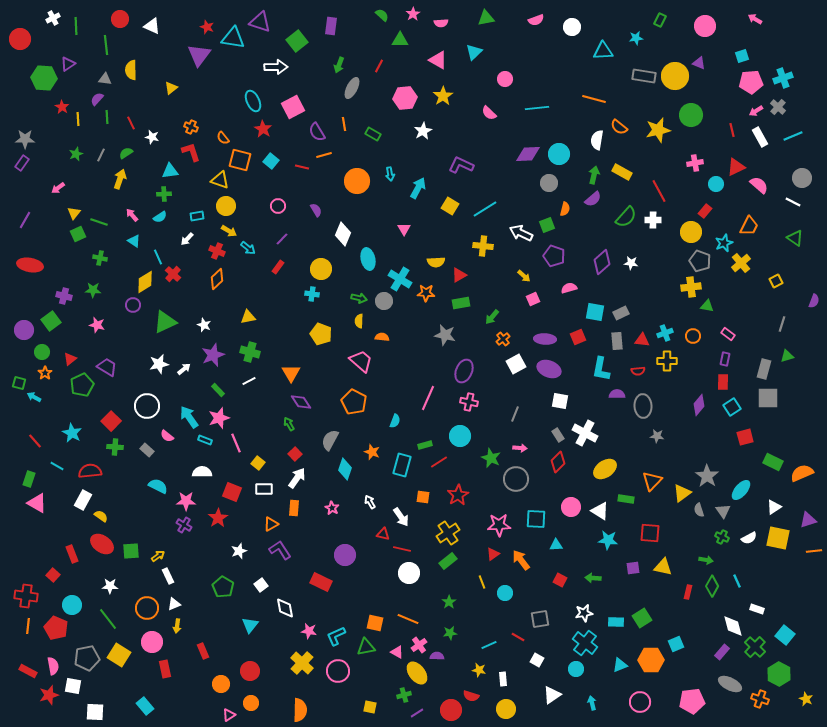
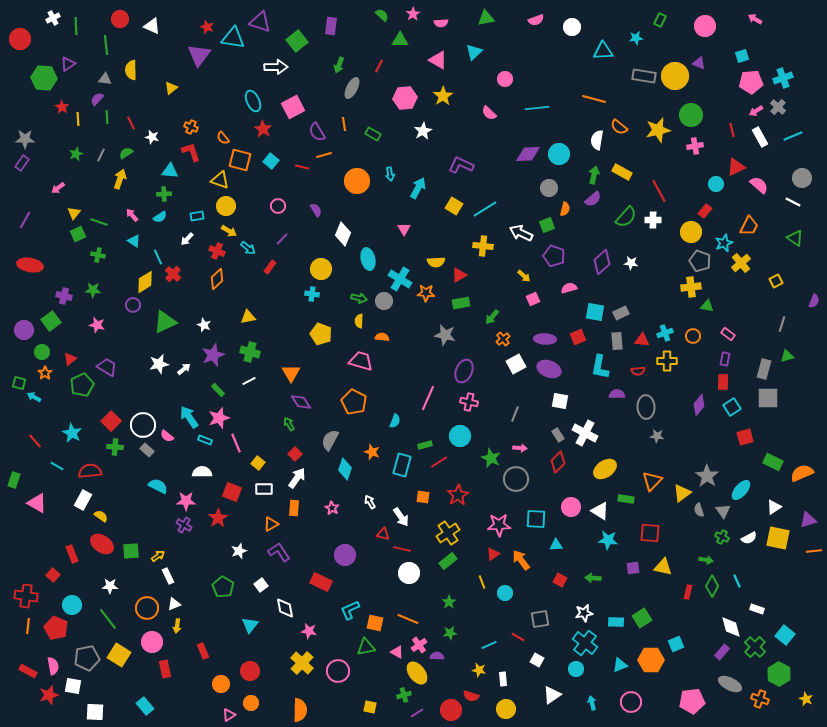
pink cross at (695, 163): moved 17 px up
cyan triangle at (170, 171): rotated 12 degrees clockwise
gray circle at (549, 183): moved 5 px down
yellow square at (450, 206): moved 4 px right
green cross at (100, 258): moved 2 px left, 3 px up
red rectangle at (278, 267): moved 8 px left
pink trapezoid at (361, 361): rotated 25 degrees counterclockwise
cyan L-shape at (601, 369): moved 1 px left, 2 px up
white circle at (147, 406): moved 4 px left, 19 px down
gray ellipse at (643, 406): moved 3 px right, 1 px down
green rectangle at (29, 479): moved 15 px left, 1 px down
purple L-shape at (280, 550): moved 1 px left, 2 px down
white diamond at (733, 626): moved 2 px left, 1 px down
cyan L-shape at (336, 636): moved 14 px right, 26 px up
pink circle at (640, 702): moved 9 px left
